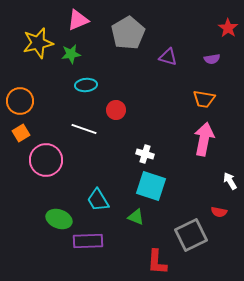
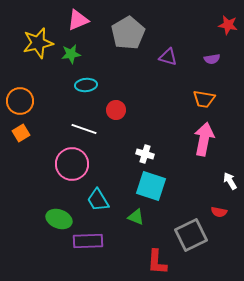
red star: moved 3 px up; rotated 24 degrees counterclockwise
pink circle: moved 26 px right, 4 px down
